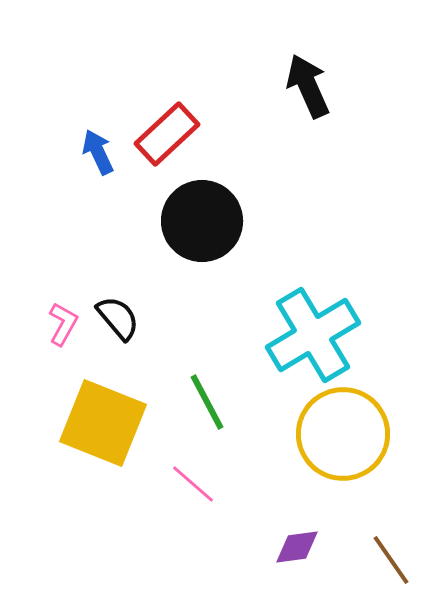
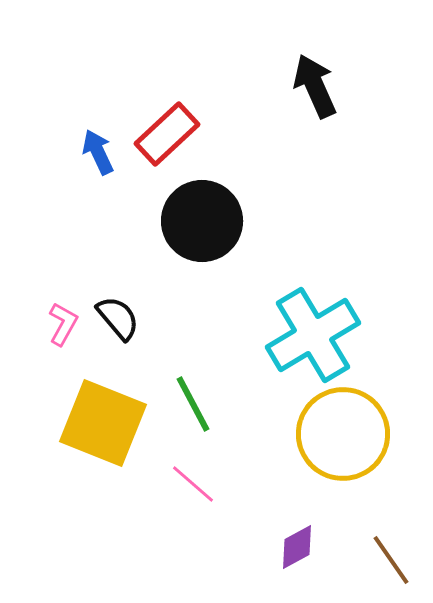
black arrow: moved 7 px right
green line: moved 14 px left, 2 px down
purple diamond: rotated 21 degrees counterclockwise
